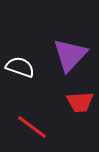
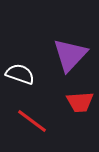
white semicircle: moved 7 px down
red line: moved 6 px up
